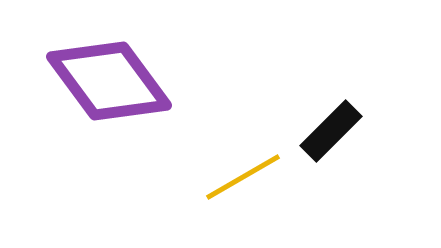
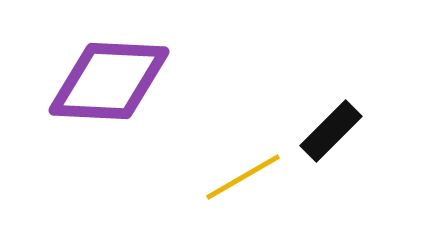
purple diamond: rotated 51 degrees counterclockwise
